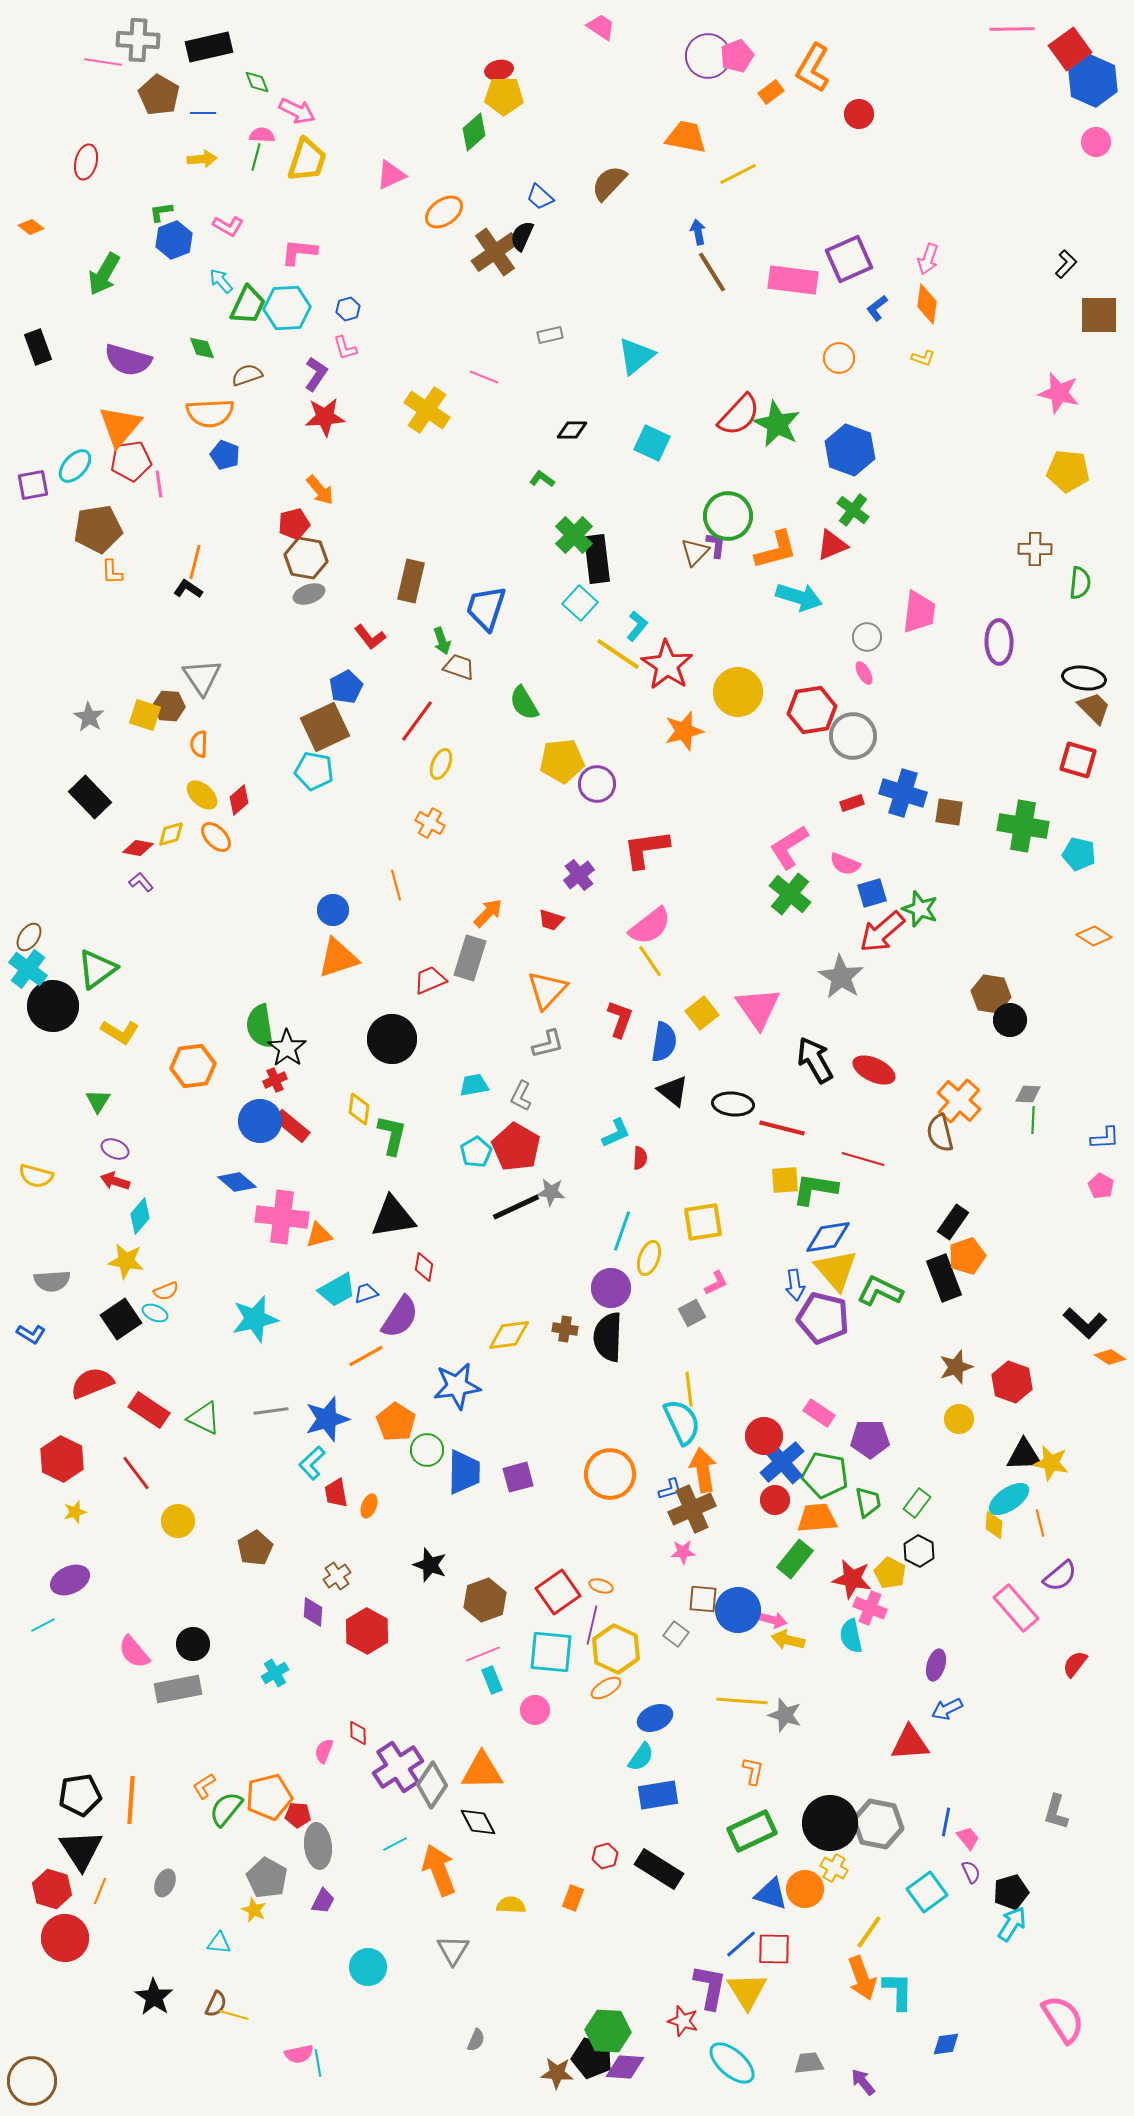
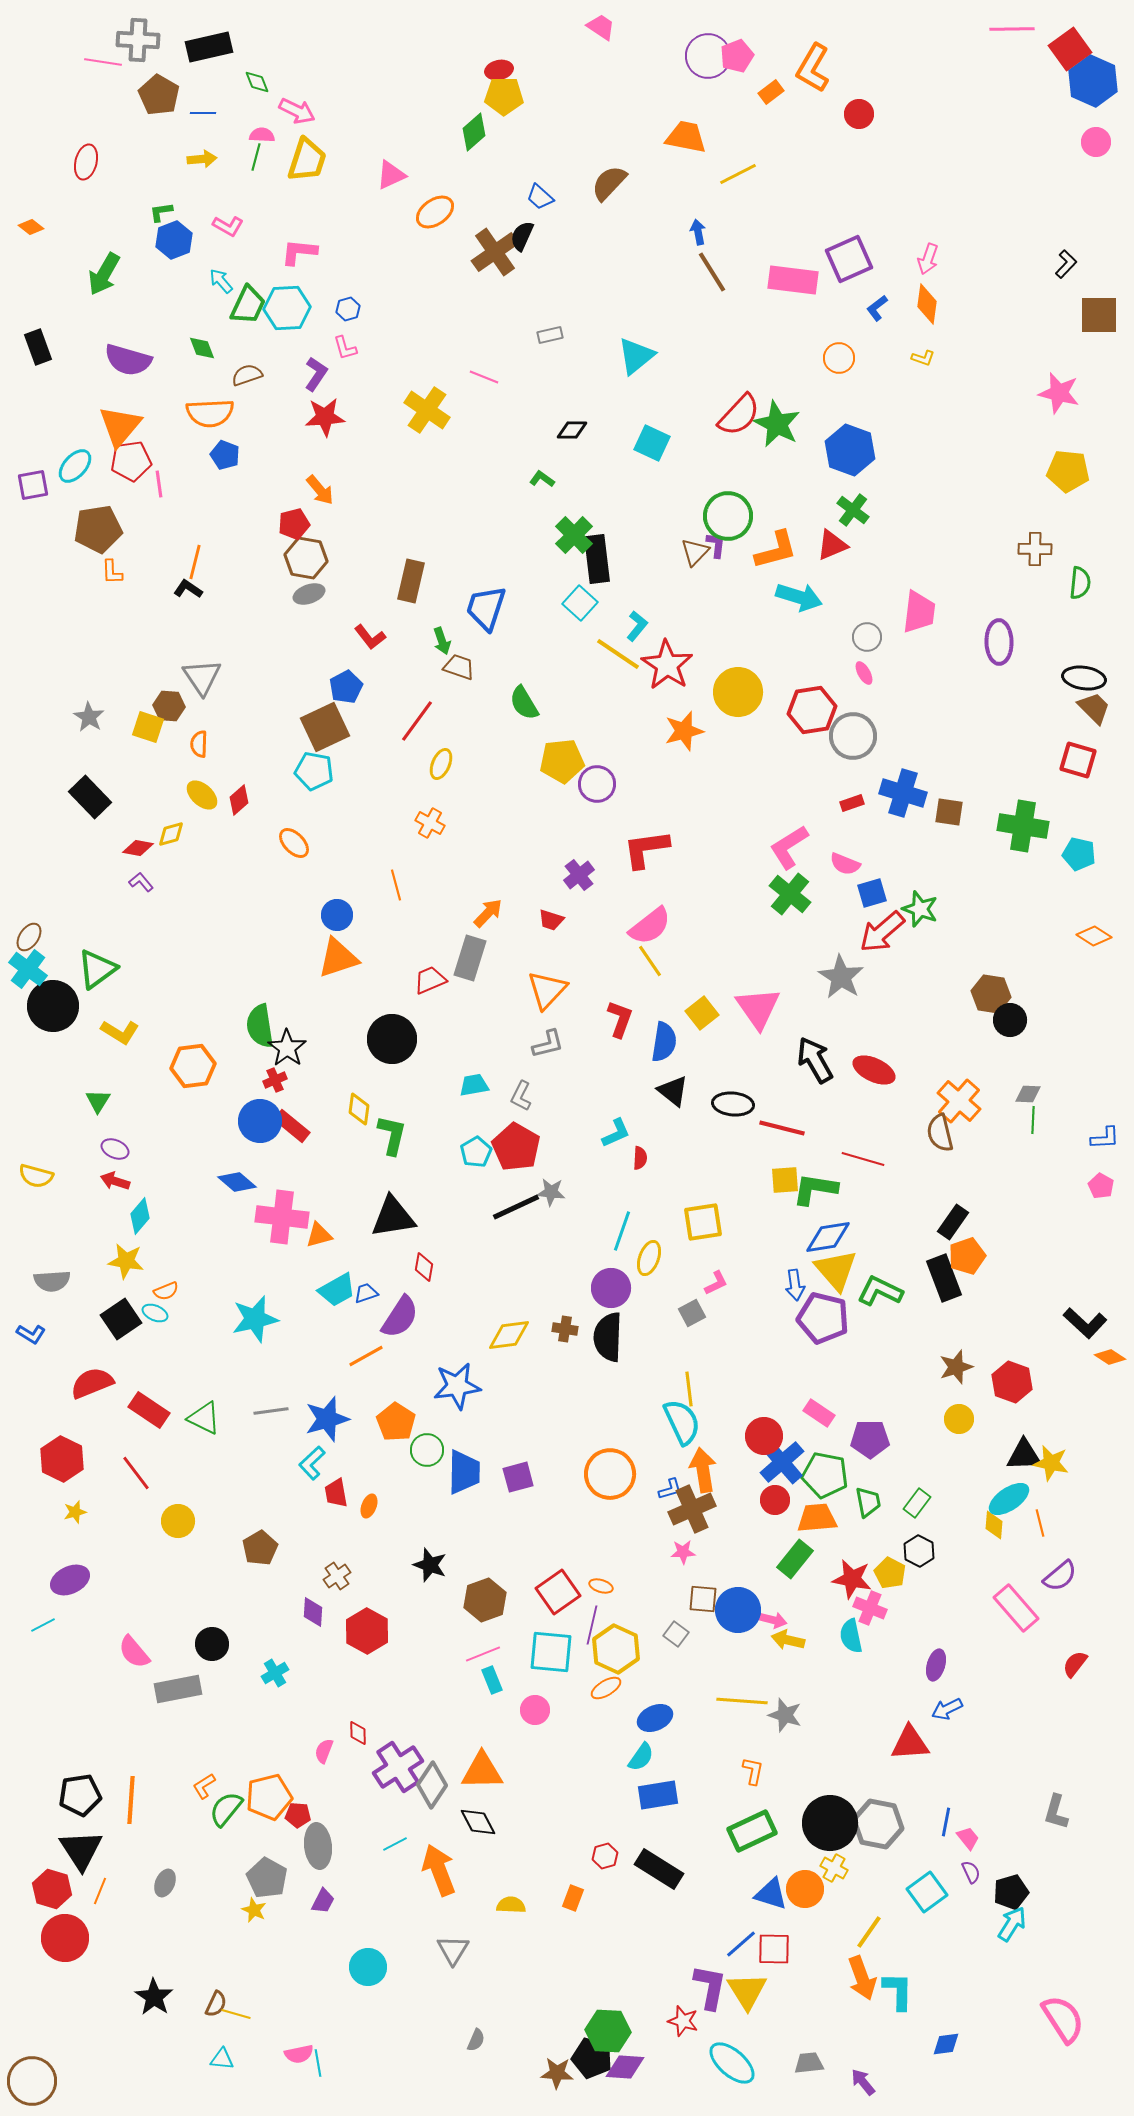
orange ellipse at (444, 212): moved 9 px left
yellow square at (145, 715): moved 3 px right, 12 px down
orange ellipse at (216, 837): moved 78 px right, 6 px down
blue circle at (333, 910): moved 4 px right, 5 px down
brown pentagon at (255, 1548): moved 5 px right
black circle at (193, 1644): moved 19 px right
cyan triangle at (219, 1943): moved 3 px right, 116 px down
yellow line at (234, 2015): moved 2 px right, 1 px up
